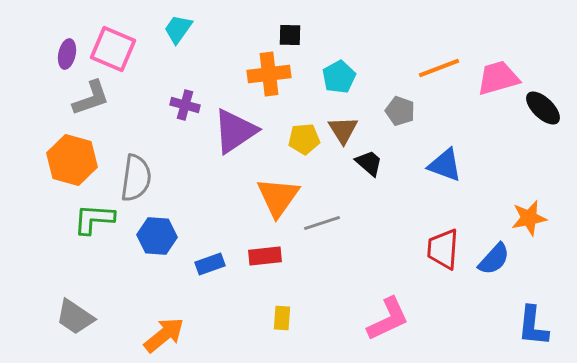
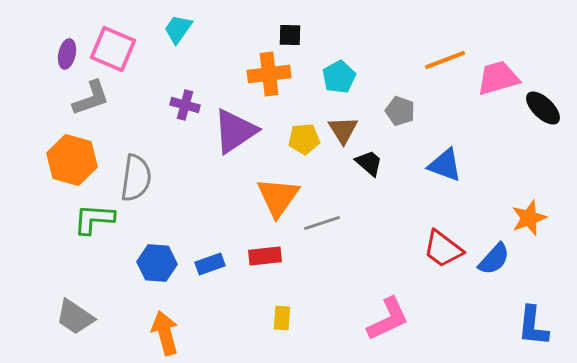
orange line: moved 6 px right, 8 px up
orange star: rotated 9 degrees counterclockwise
blue hexagon: moved 27 px down
red trapezoid: rotated 57 degrees counterclockwise
orange arrow: moved 1 px right, 2 px up; rotated 66 degrees counterclockwise
